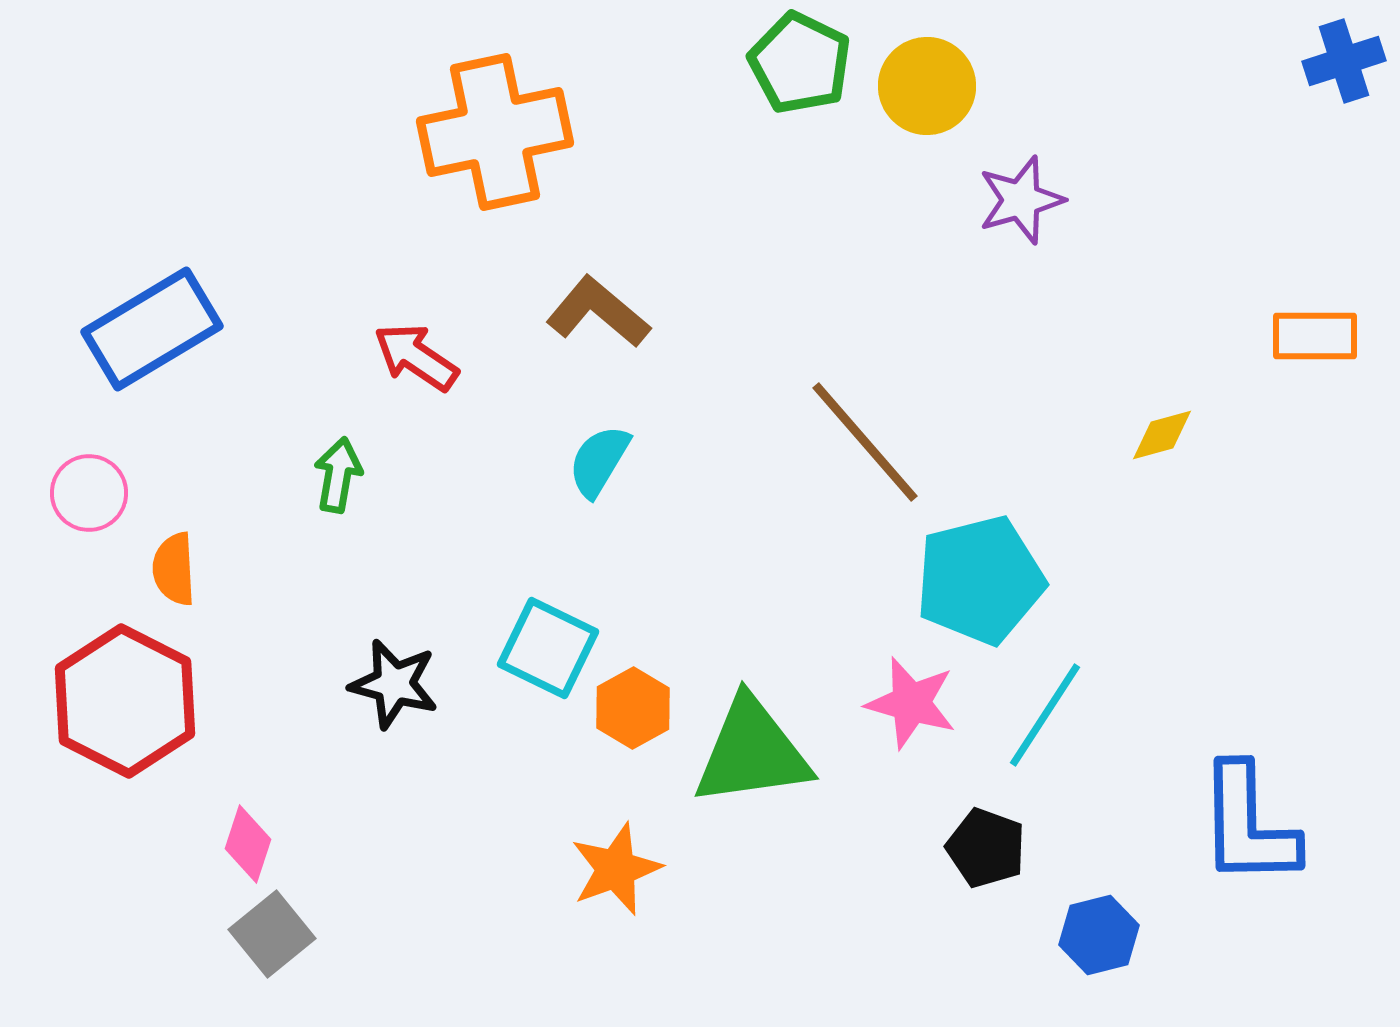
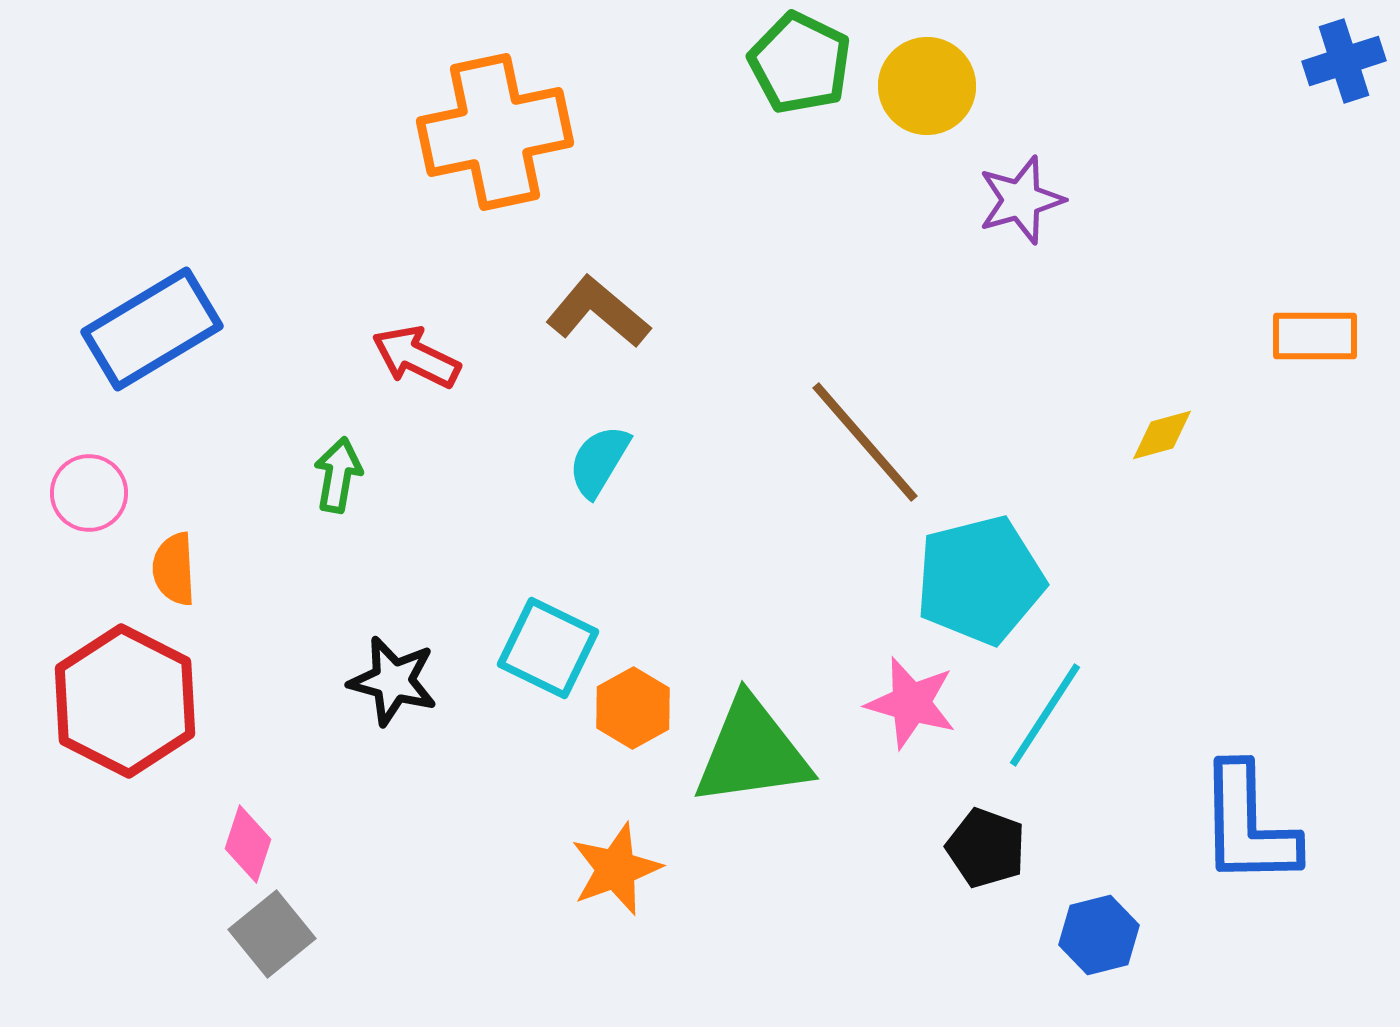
red arrow: rotated 8 degrees counterclockwise
black star: moved 1 px left, 3 px up
